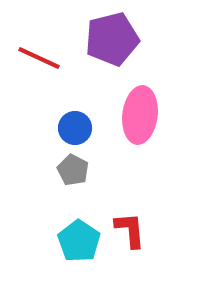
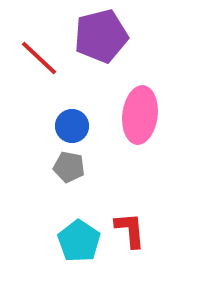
purple pentagon: moved 11 px left, 3 px up
red line: rotated 18 degrees clockwise
blue circle: moved 3 px left, 2 px up
gray pentagon: moved 4 px left, 3 px up; rotated 16 degrees counterclockwise
